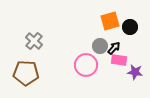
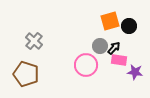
black circle: moved 1 px left, 1 px up
brown pentagon: moved 1 px down; rotated 15 degrees clockwise
